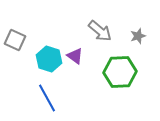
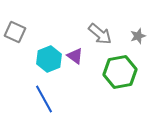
gray arrow: moved 3 px down
gray square: moved 8 px up
cyan hexagon: rotated 20 degrees clockwise
green hexagon: rotated 8 degrees counterclockwise
blue line: moved 3 px left, 1 px down
